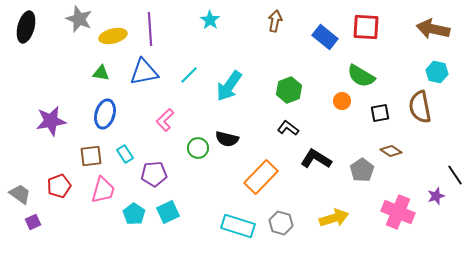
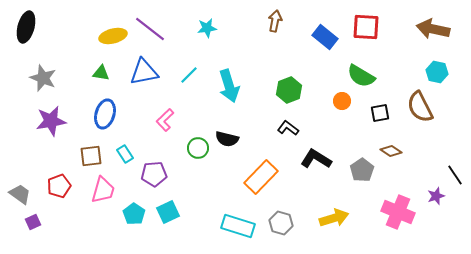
gray star at (79, 19): moved 36 px left, 59 px down
cyan star at (210, 20): moved 3 px left, 8 px down; rotated 30 degrees clockwise
purple line at (150, 29): rotated 48 degrees counterclockwise
cyan arrow at (229, 86): rotated 52 degrees counterclockwise
brown semicircle at (420, 107): rotated 16 degrees counterclockwise
